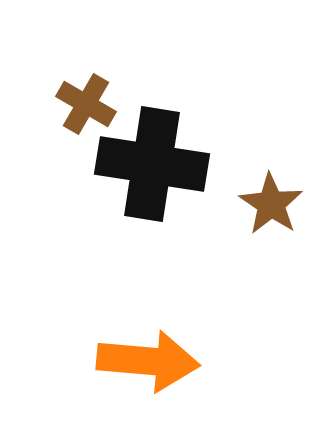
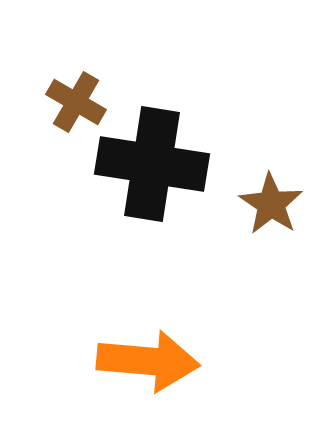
brown cross: moved 10 px left, 2 px up
